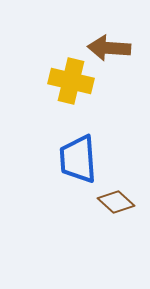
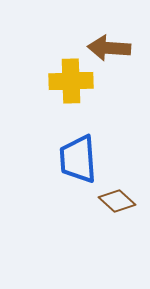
yellow cross: rotated 15 degrees counterclockwise
brown diamond: moved 1 px right, 1 px up
